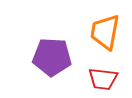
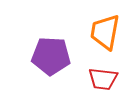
purple pentagon: moved 1 px left, 1 px up
